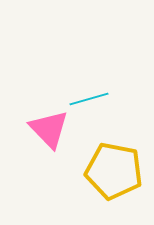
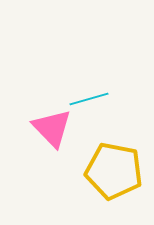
pink triangle: moved 3 px right, 1 px up
